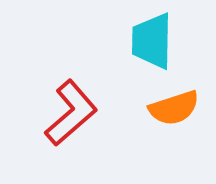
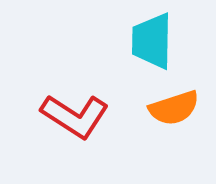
red L-shape: moved 4 px right, 3 px down; rotated 74 degrees clockwise
